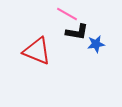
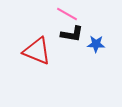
black L-shape: moved 5 px left, 2 px down
blue star: rotated 12 degrees clockwise
